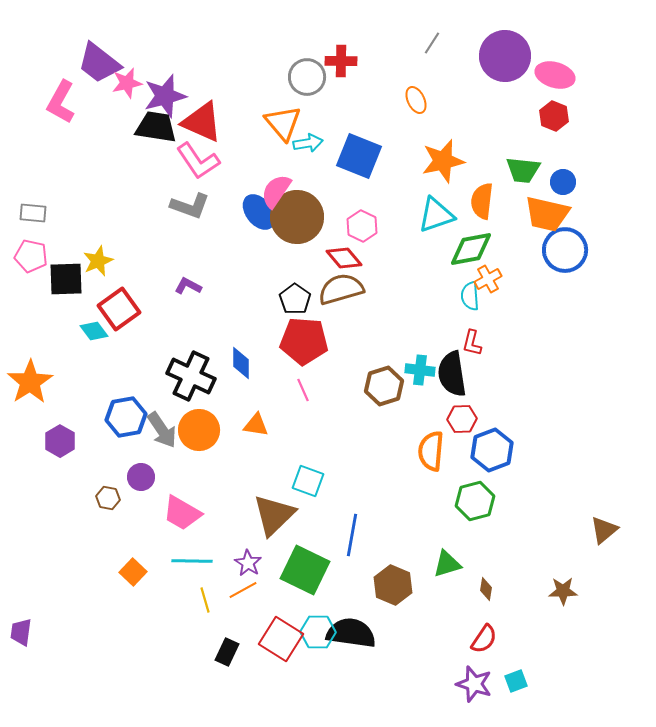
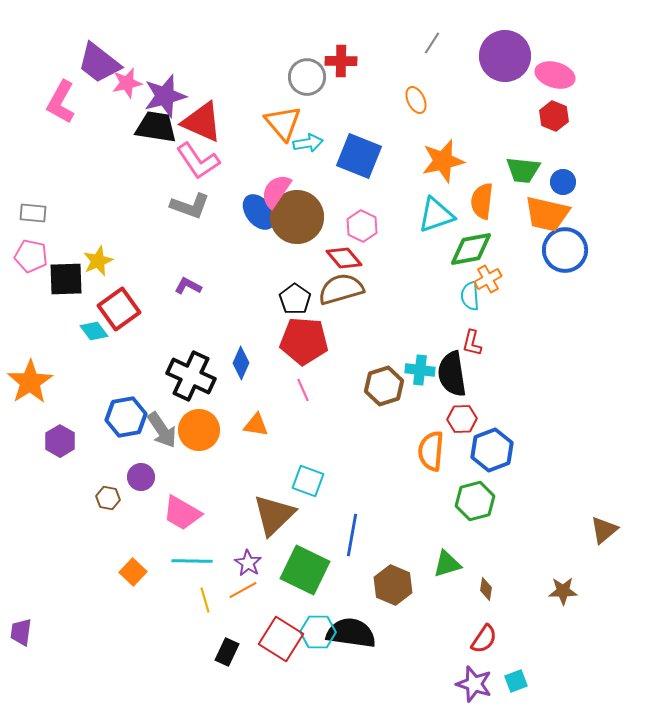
blue diamond at (241, 363): rotated 24 degrees clockwise
